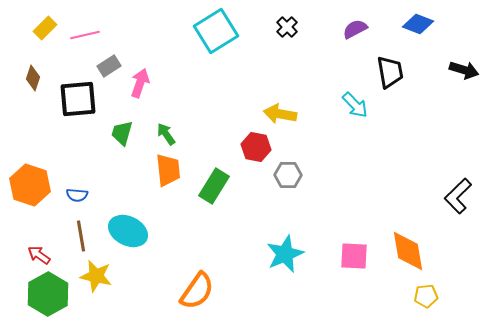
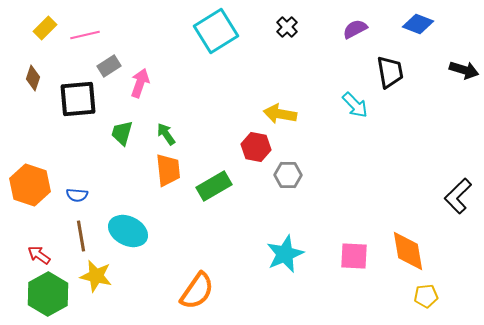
green rectangle: rotated 28 degrees clockwise
